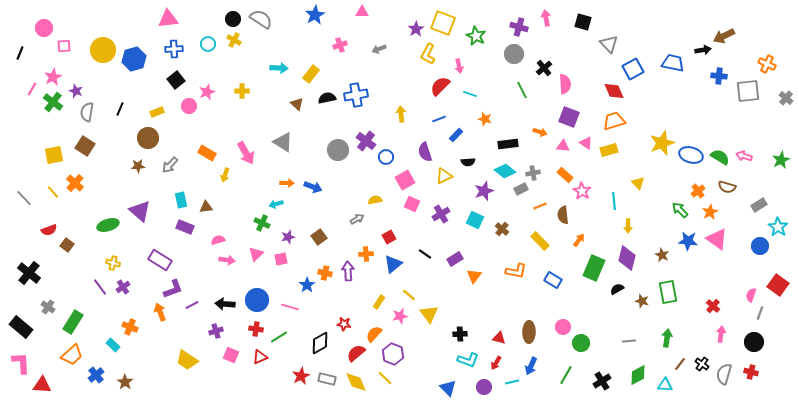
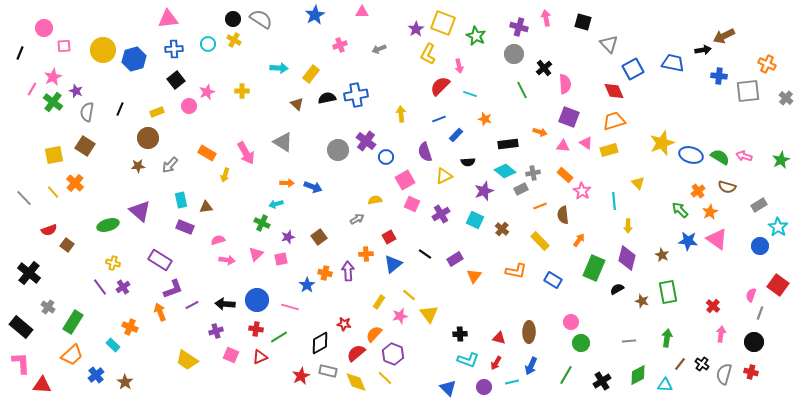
pink circle at (563, 327): moved 8 px right, 5 px up
gray rectangle at (327, 379): moved 1 px right, 8 px up
